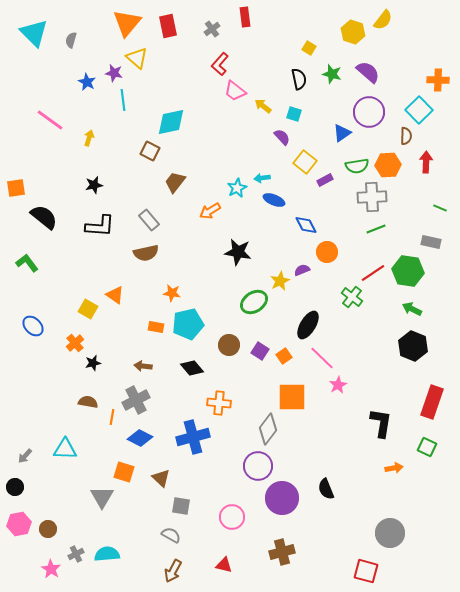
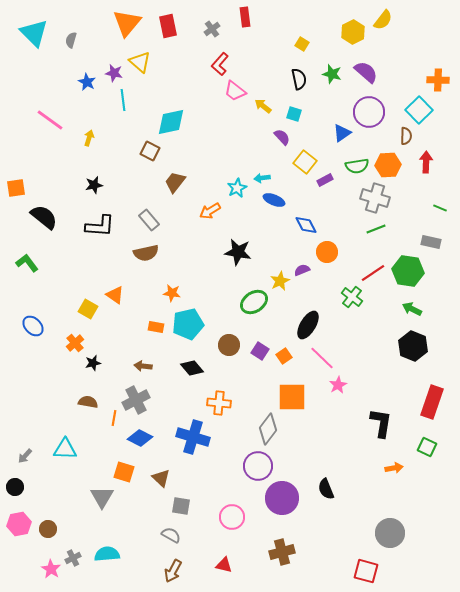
yellow hexagon at (353, 32): rotated 15 degrees clockwise
yellow square at (309, 48): moved 7 px left, 4 px up
yellow triangle at (137, 58): moved 3 px right, 4 px down
purple semicircle at (368, 72): moved 2 px left
gray cross at (372, 197): moved 3 px right, 1 px down; rotated 20 degrees clockwise
orange line at (112, 417): moved 2 px right, 1 px down
blue cross at (193, 437): rotated 32 degrees clockwise
gray cross at (76, 554): moved 3 px left, 4 px down
